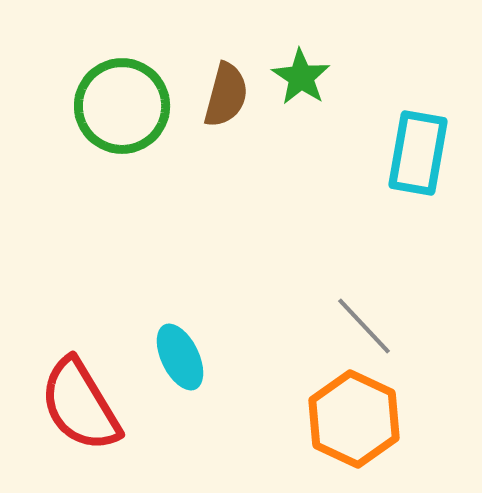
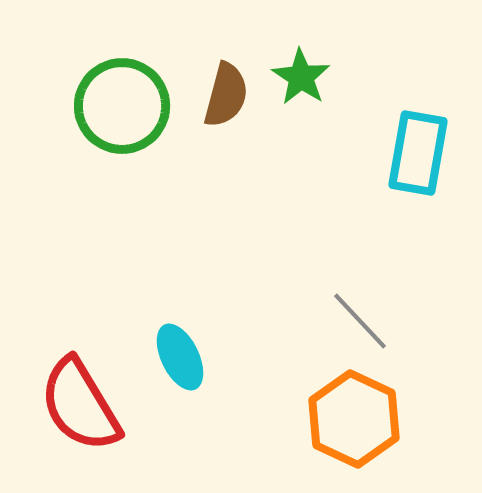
gray line: moved 4 px left, 5 px up
